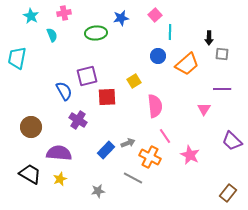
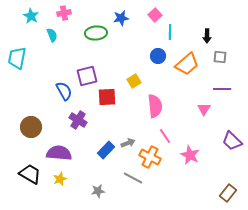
black arrow: moved 2 px left, 2 px up
gray square: moved 2 px left, 3 px down
